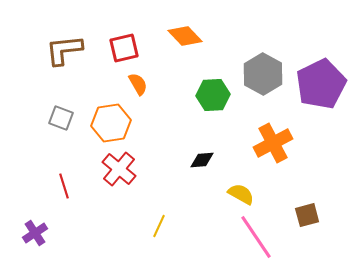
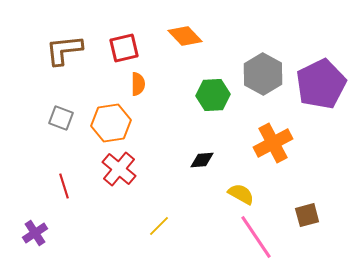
orange semicircle: rotated 30 degrees clockwise
yellow line: rotated 20 degrees clockwise
